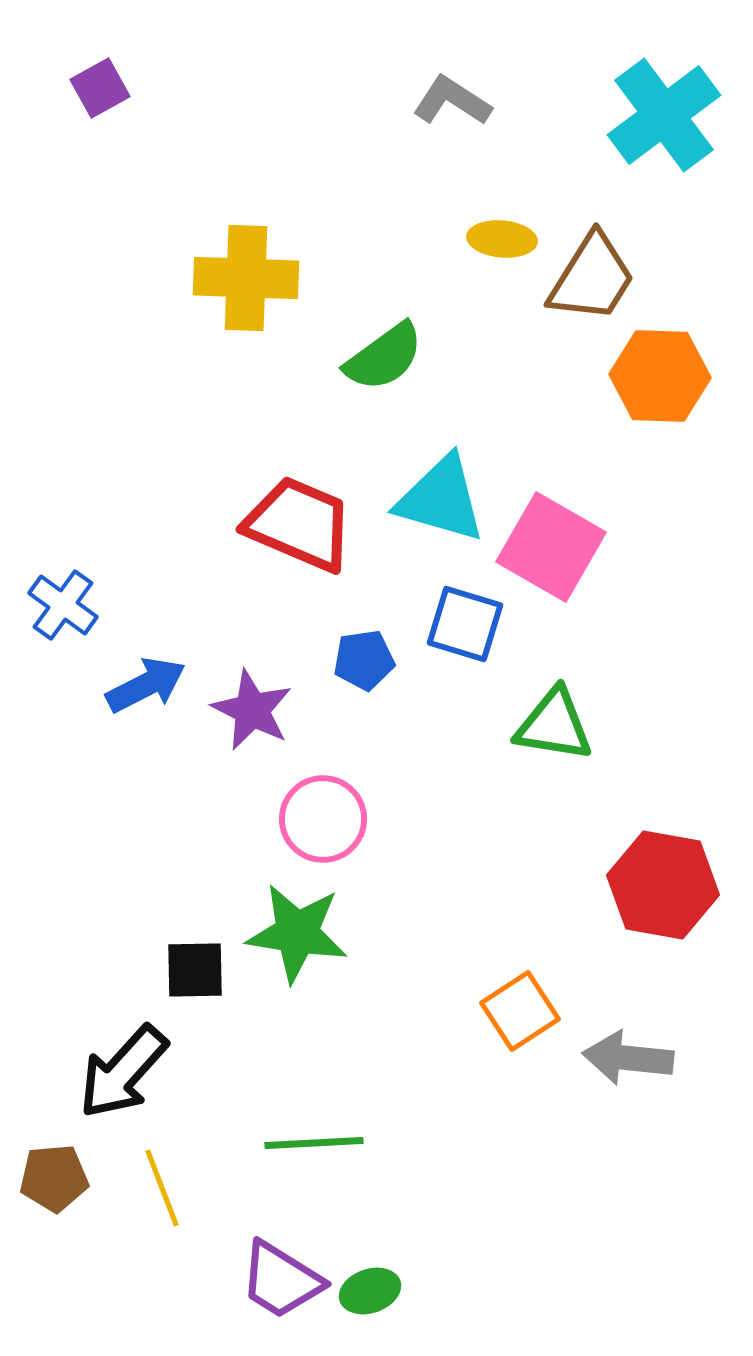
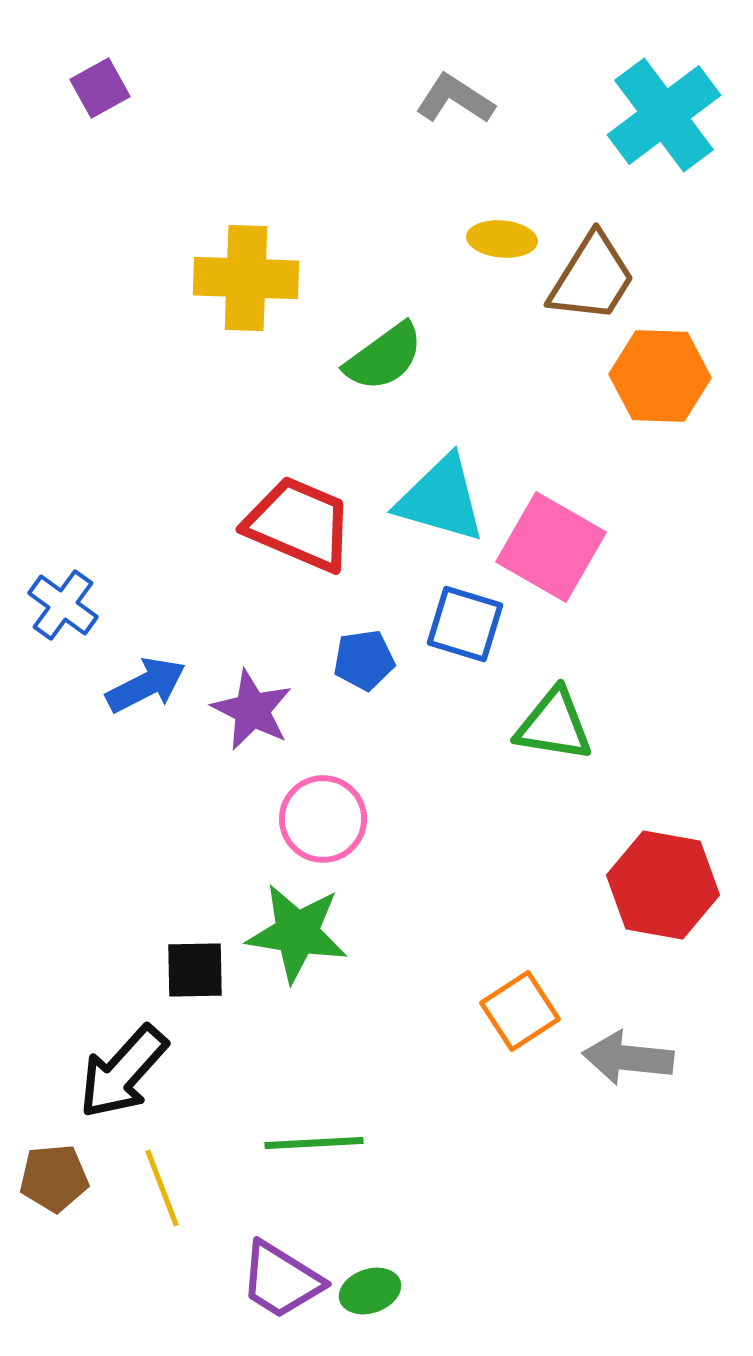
gray L-shape: moved 3 px right, 2 px up
